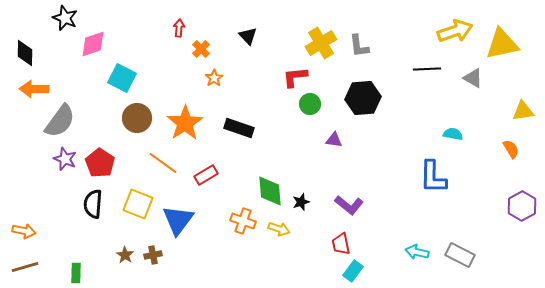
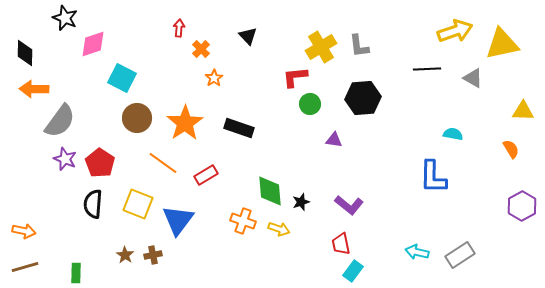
yellow cross at (321, 43): moved 4 px down
yellow triangle at (523, 111): rotated 10 degrees clockwise
gray rectangle at (460, 255): rotated 60 degrees counterclockwise
